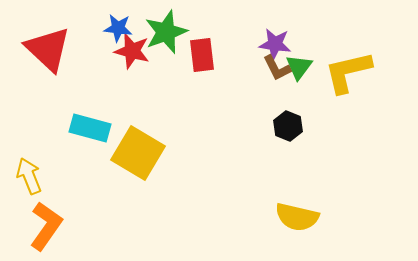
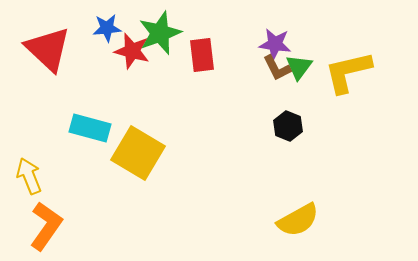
blue star: moved 11 px left; rotated 12 degrees counterclockwise
green star: moved 6 px left, 1 px down
yellow semicircle: moved 1 px right, 3 px down; rotated 42 degrees counterclockwise
